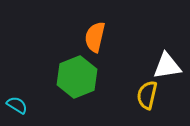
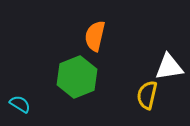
orange semicircle: moved 1 px up
white triangle: moved 2 px right, 1 px down
cyan semicircle: moved 3 px right, 1 px up
